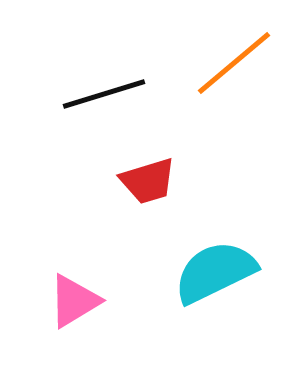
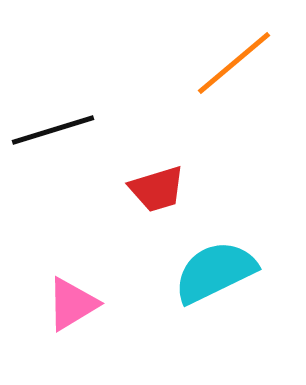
black line: moved 51 px left, 36 px down
red trapezoid: moved 9 px right, 8 px down
pink triangle: moved 2 px left, 3 px down
